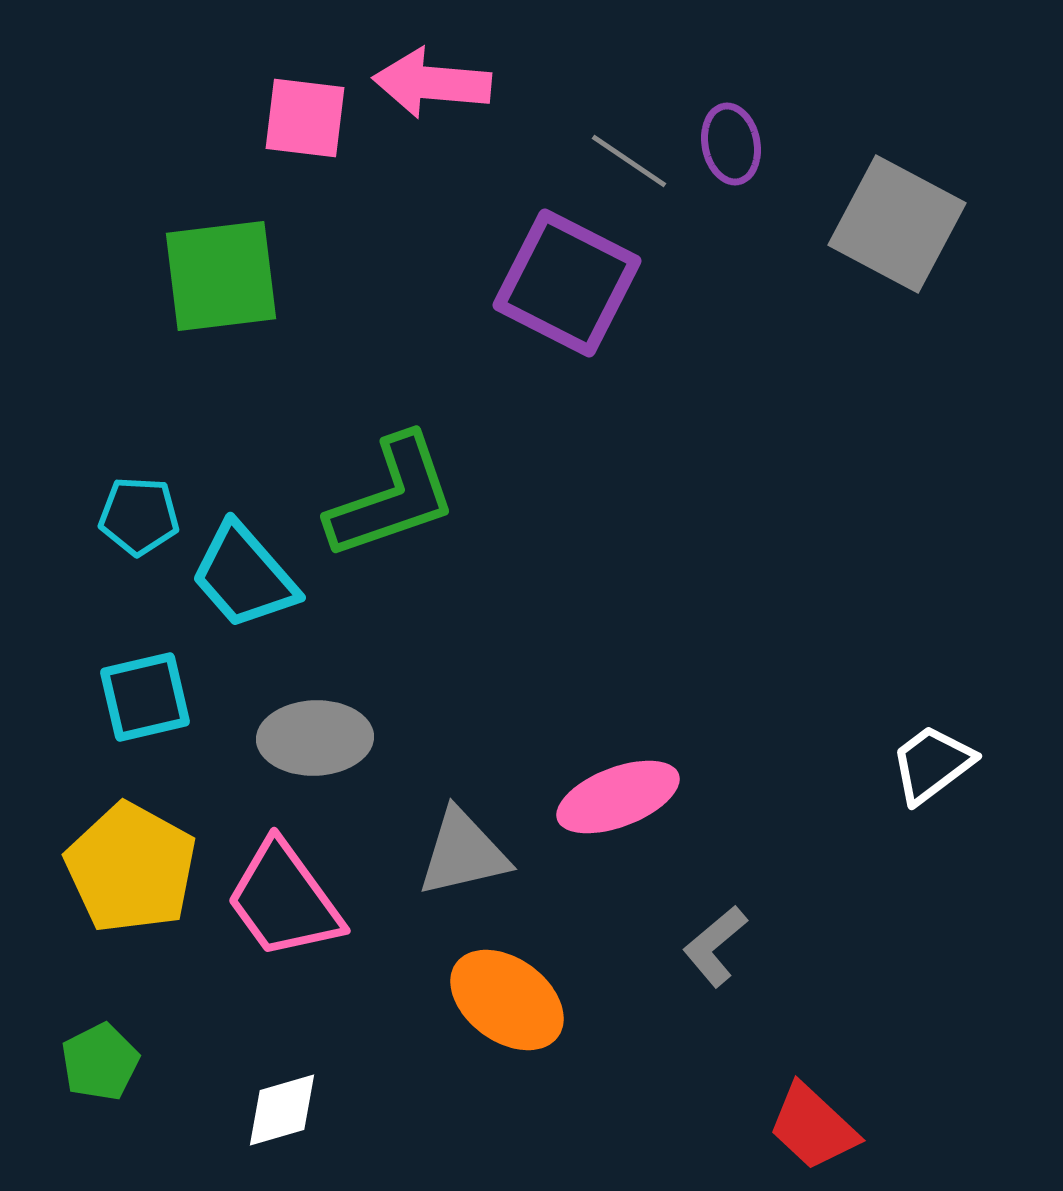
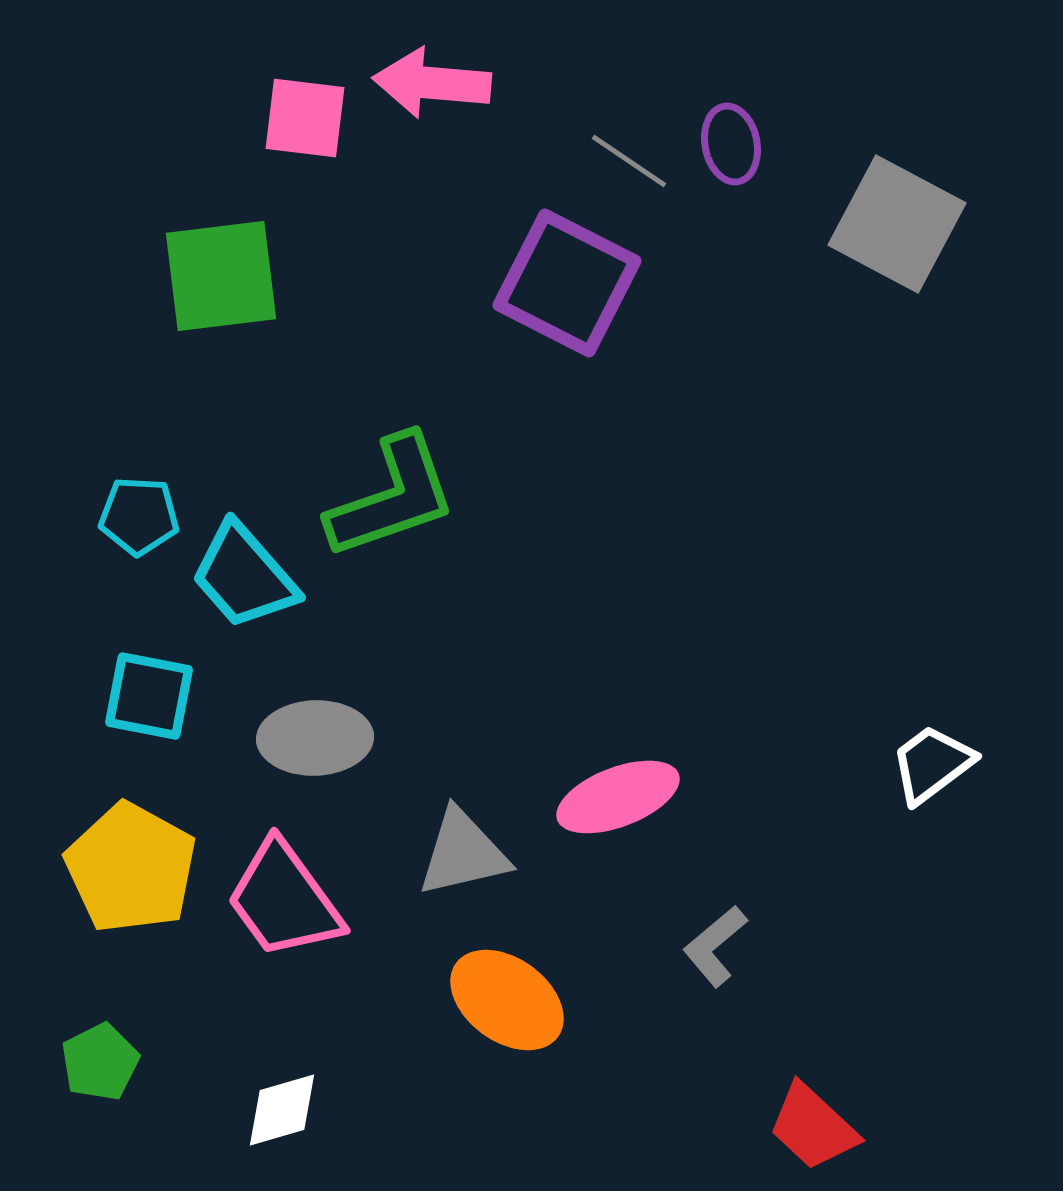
cyan square: moved 4 px right, 1 px up; rotated 24 degrees clockwise
